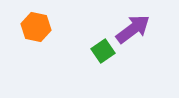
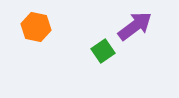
purple arrow: moved 2 px right, 3 px up
